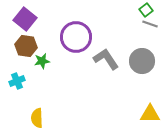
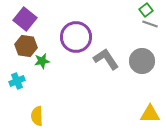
yellow semicircle: moved 2 px up
